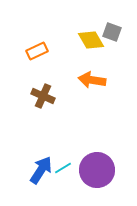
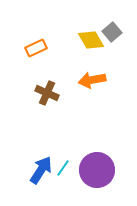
gray square: rotated 30 degrees clockwise
orange rectangle: moved 1 px left, 3 px up
orange arrow: rotated 20 degrees counterclockwise
brown cross: moved 4 px right, 3 px up
cyan line: rotated 24 degrees counterclockwise
